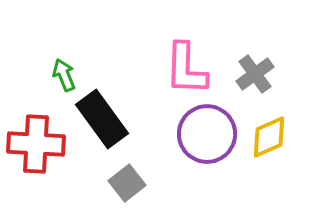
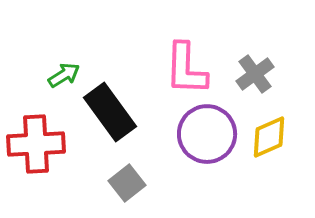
green arrow: rotated 80 degrees clockwise
black rectangle: moved 8 px right, 7 px up
red cross: rotated 6 degrees counterclockwise
